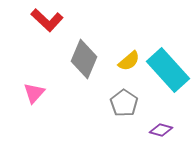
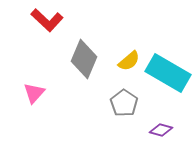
cyan rectangle: moved 3 px down; rotated 18 degrees counterclockwise
